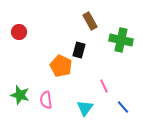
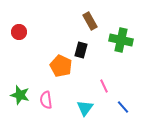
black rectangle: moved 2 px right
